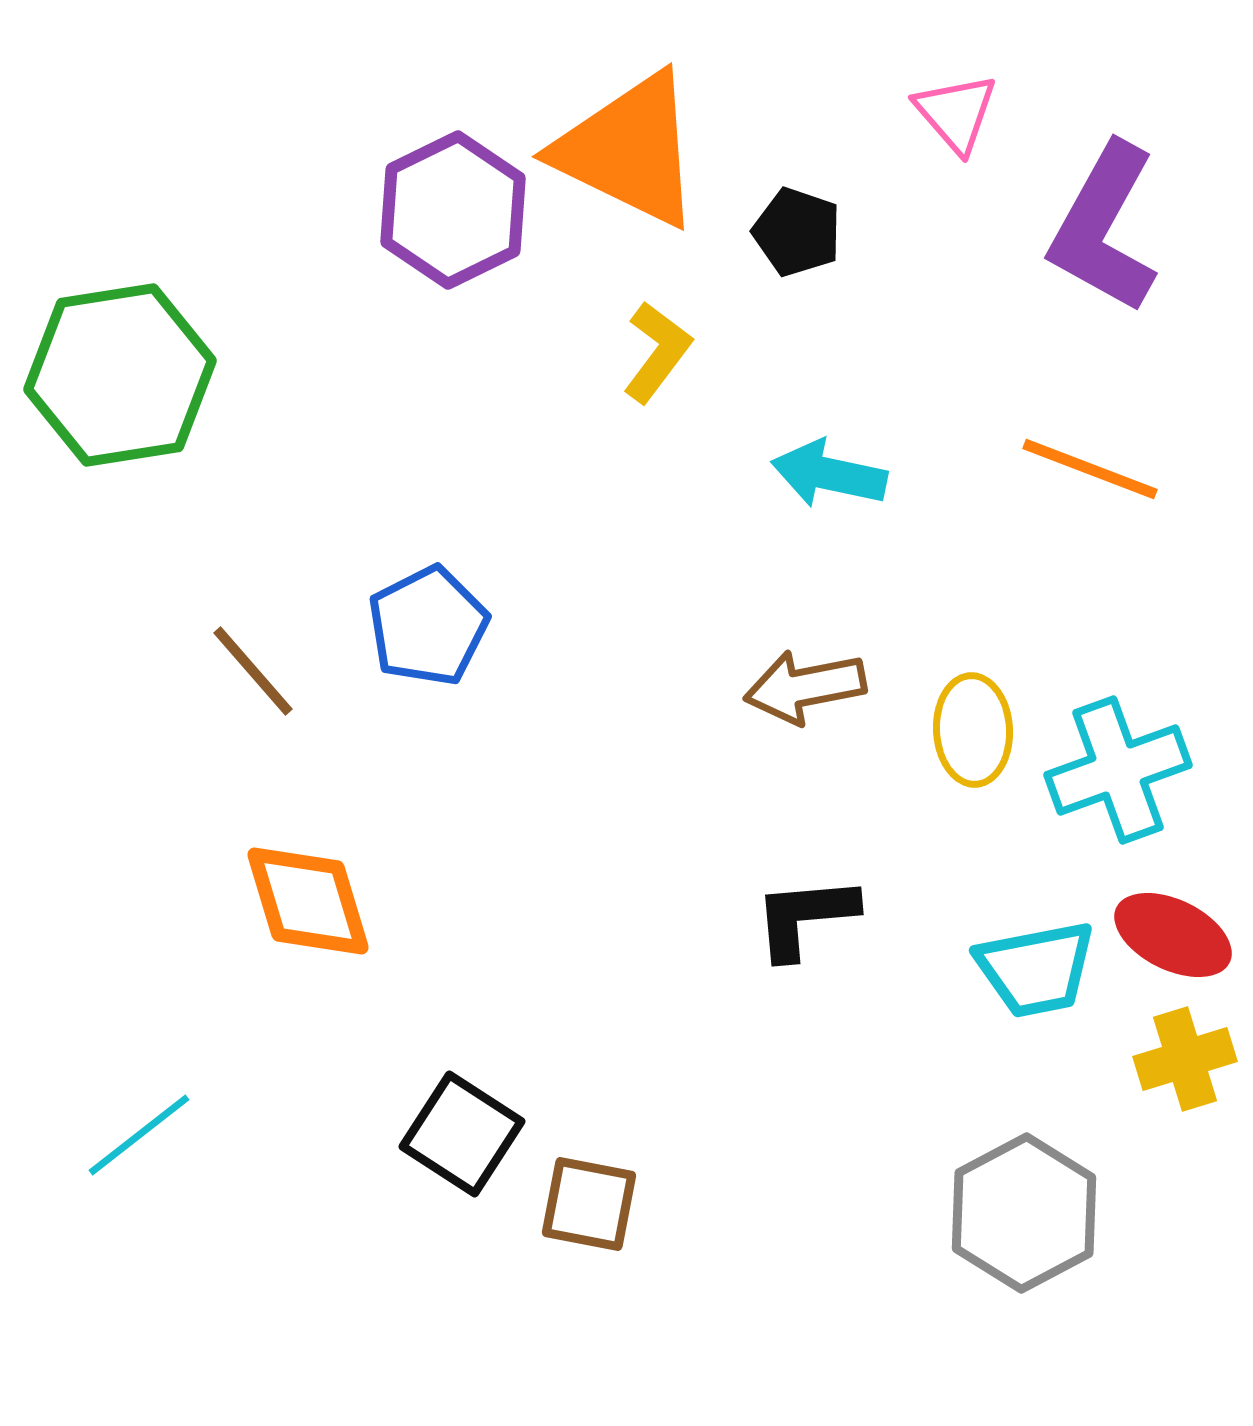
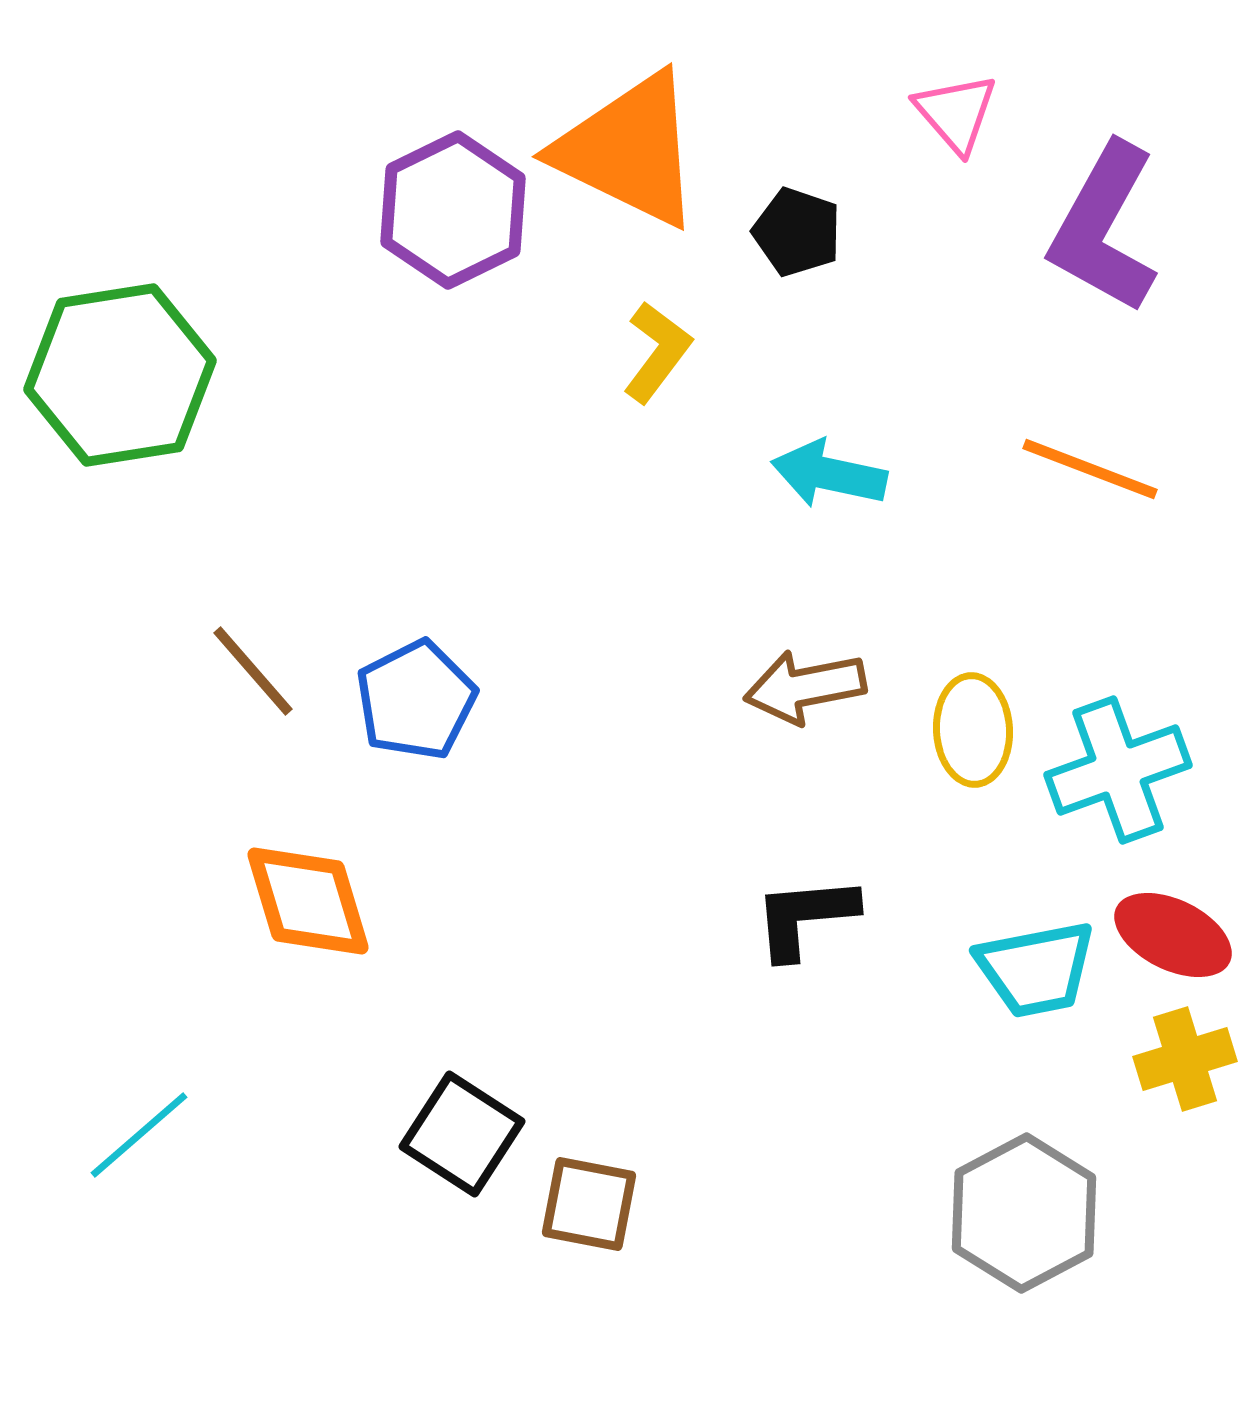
blue pentagon: moved 12 px left, 74 px down
cyan line: rotated 3 degrees counterclockwise
